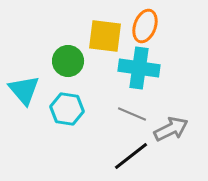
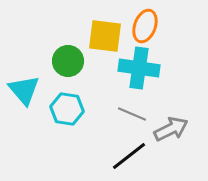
black line: moved 2 px left
